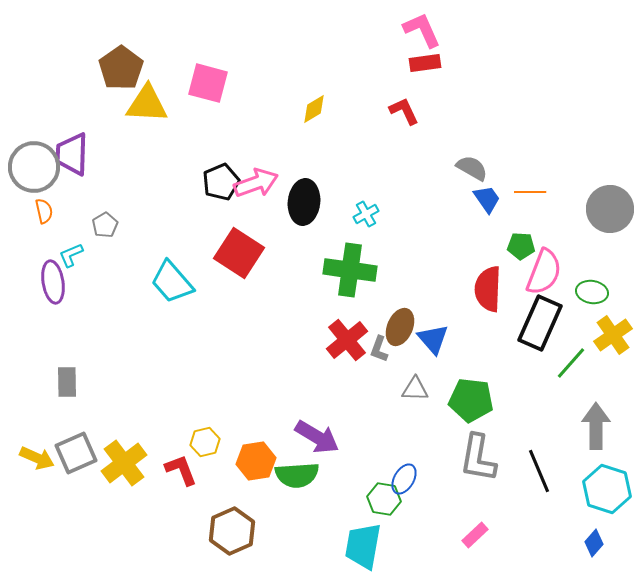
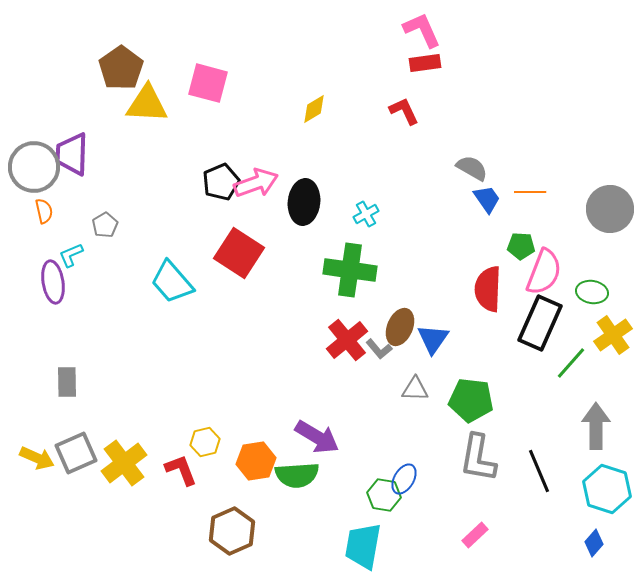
blue triangle at (433, 339): rotated 16 degrees clockwise
gray L-shape at (379, 349): rotated 60 degrees counterclockwise
green hexagon at (384, 499): moved 4 px up
